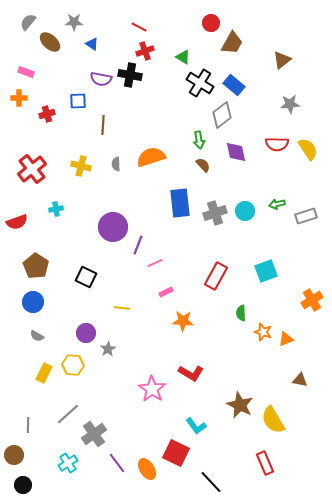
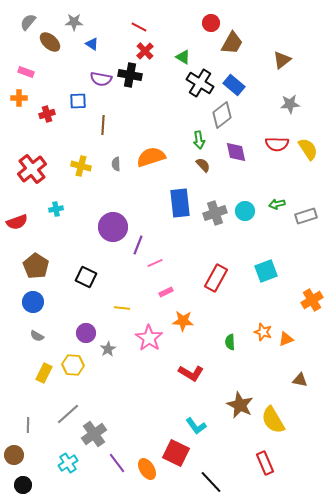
red cross at (145, 51): rotated 24 degrees counterclockwise
red rectangle at (216, 276): moved 2 px down
green semicircle at (241, 313): moved 11 px left, 29 px down
pink star at (152, 389): moved 3 px left, 51 px up
